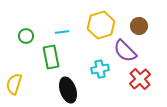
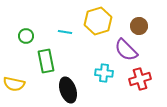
yellow hexagon: moved 3 px left, 4 px up
cyan line: moved 3 px right; rotated 16 degrees clockwise
purple semicircle: moved 1 px right, 1 px up
green rectangle: moved 5 px left, 4 px down
cyan cross: moved 4 px right, 4 px down; rotated 18 degrees clockwise
red cross: rotated 25 degrees clockwise
yellow semicircle: rotated 95 degrees counterclockwise
